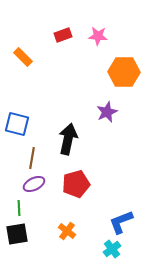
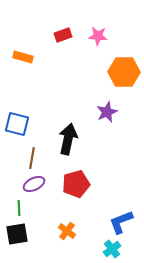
orange rectangle: rotated 30 degrees counterclockwise
